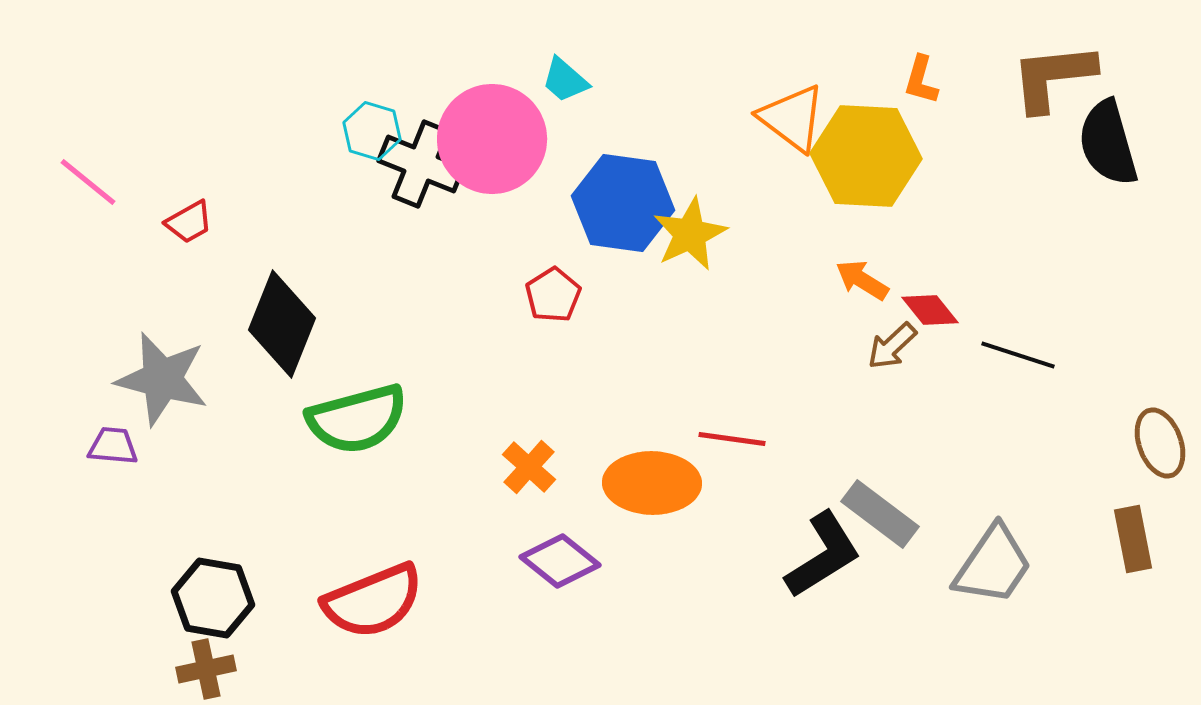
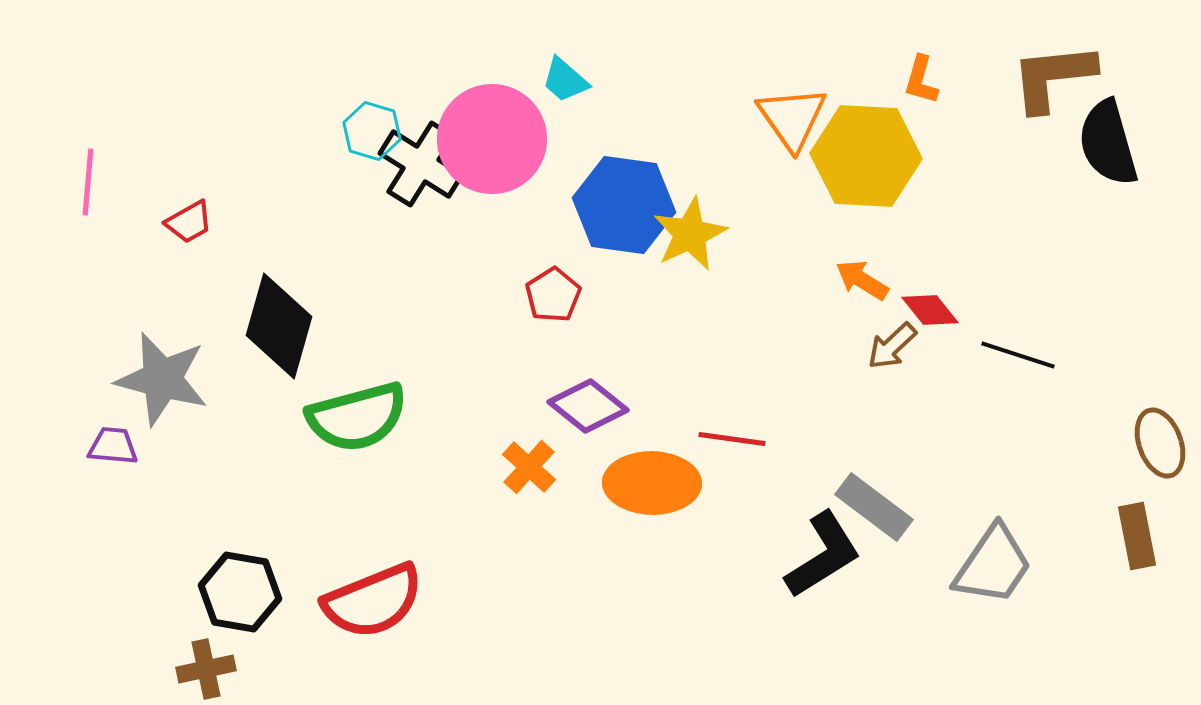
orange triangle: rotated 18 degrees clockwise
black cross: rotated 10 degrees clockwise
pink line: rotated 56 degrees clockwise
blue hexagon: moved 1 px right, 2 px down
black diamond: moved 3 px left, 2 px down; rotated 6 degrees counterclockwise
green semicircle: moved 2 px up
gray rectangle: moved 6 px left, 7 px up
brown rectangle: moved 4 px right, 3 px up
purple diamond: moved 28 px right, 155 px up
black hexagon: moved 27 px right, 6 px up
